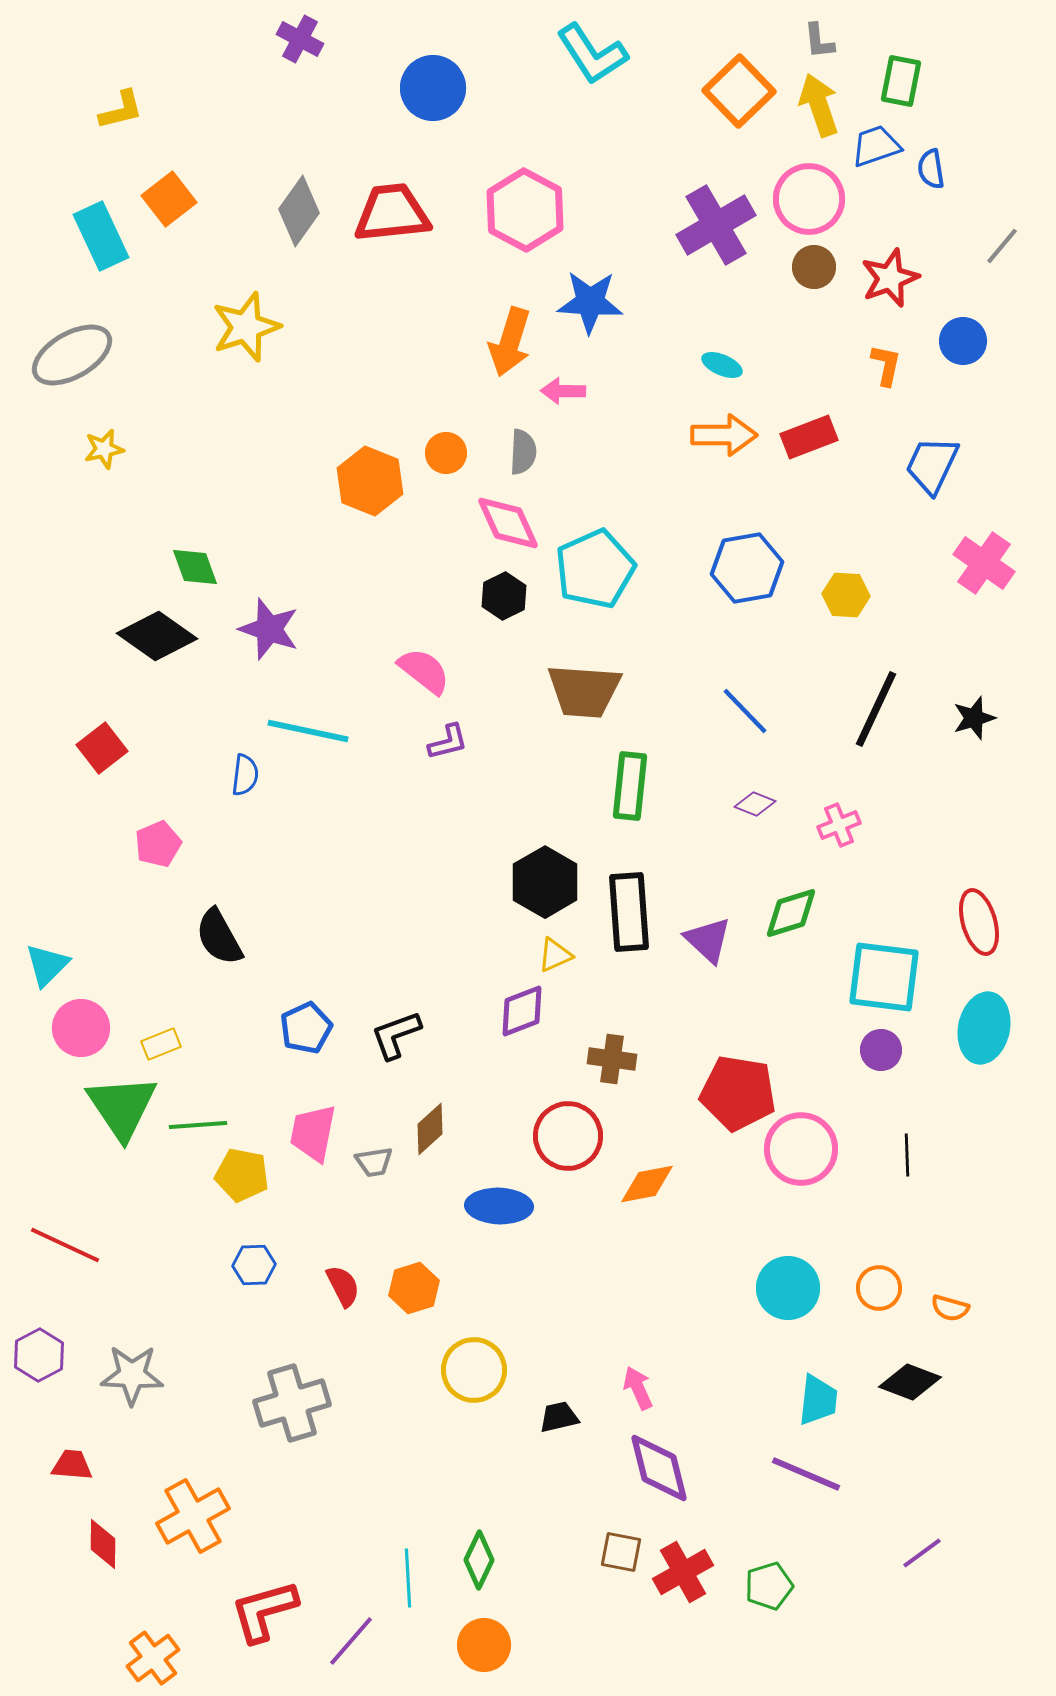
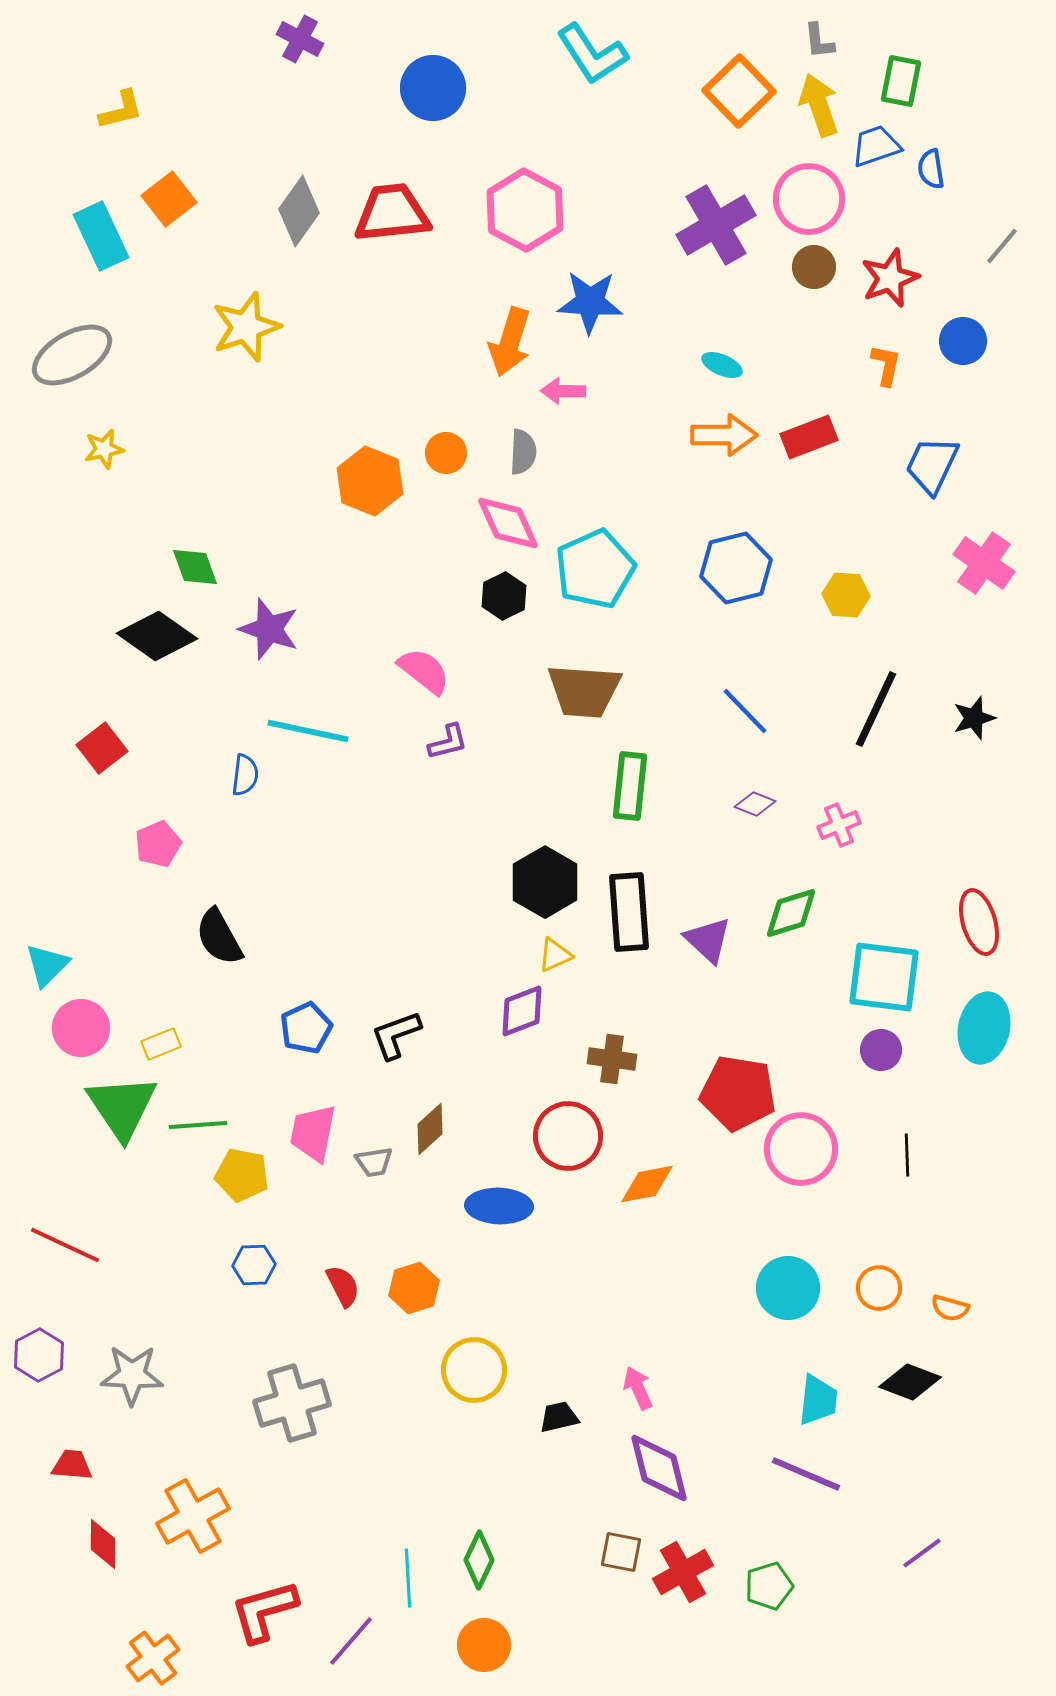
blue hexagon at (747, 568): moved 11 px left; rotated 4 degrees counterclockwise
